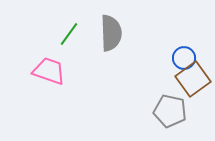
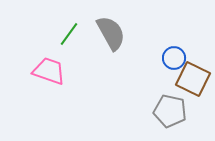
gray semicircle: rotated 27 degrees counterclockwise
blue circle: moved 10 px left
brown square: rotated 28 degrees counterclockwise
